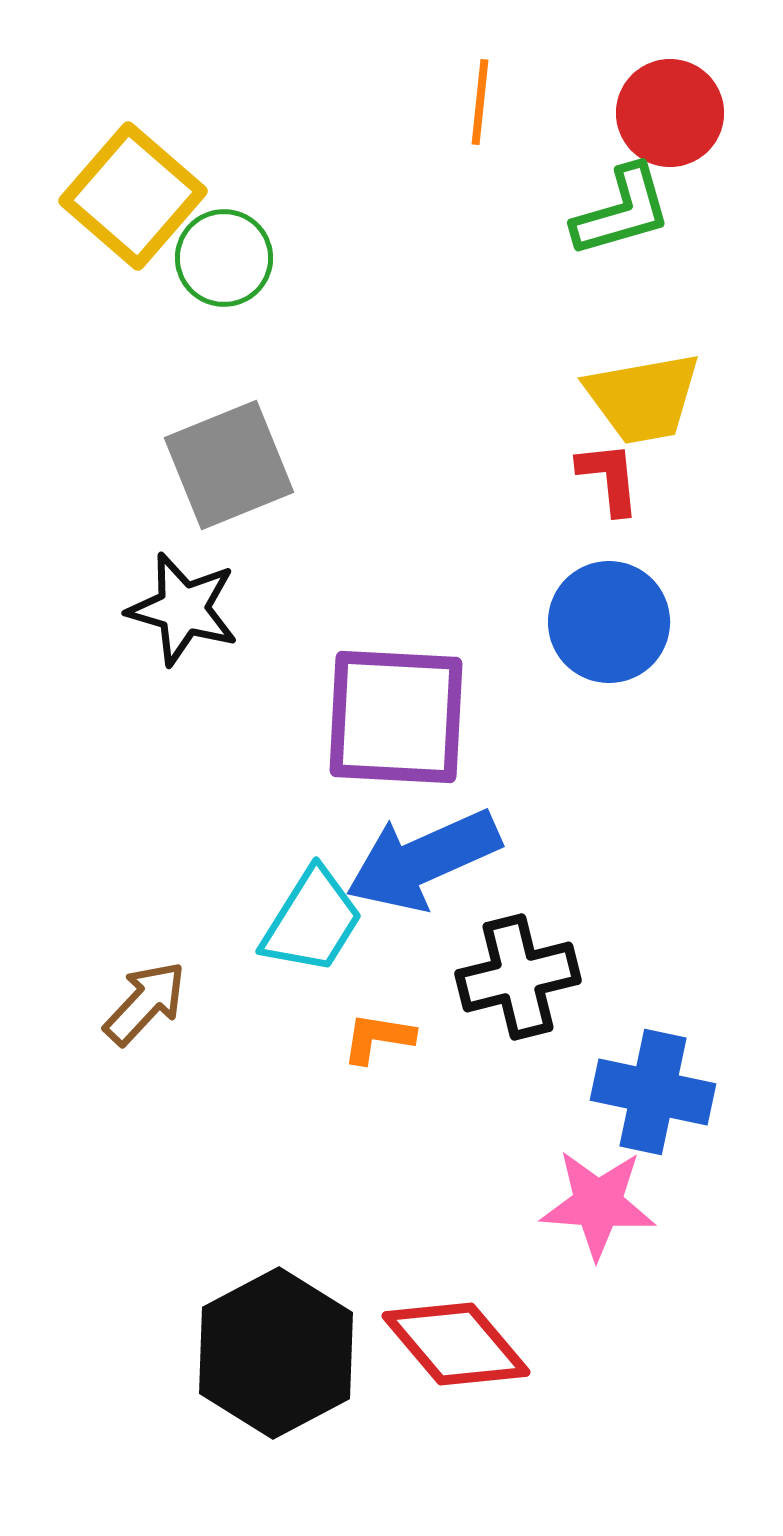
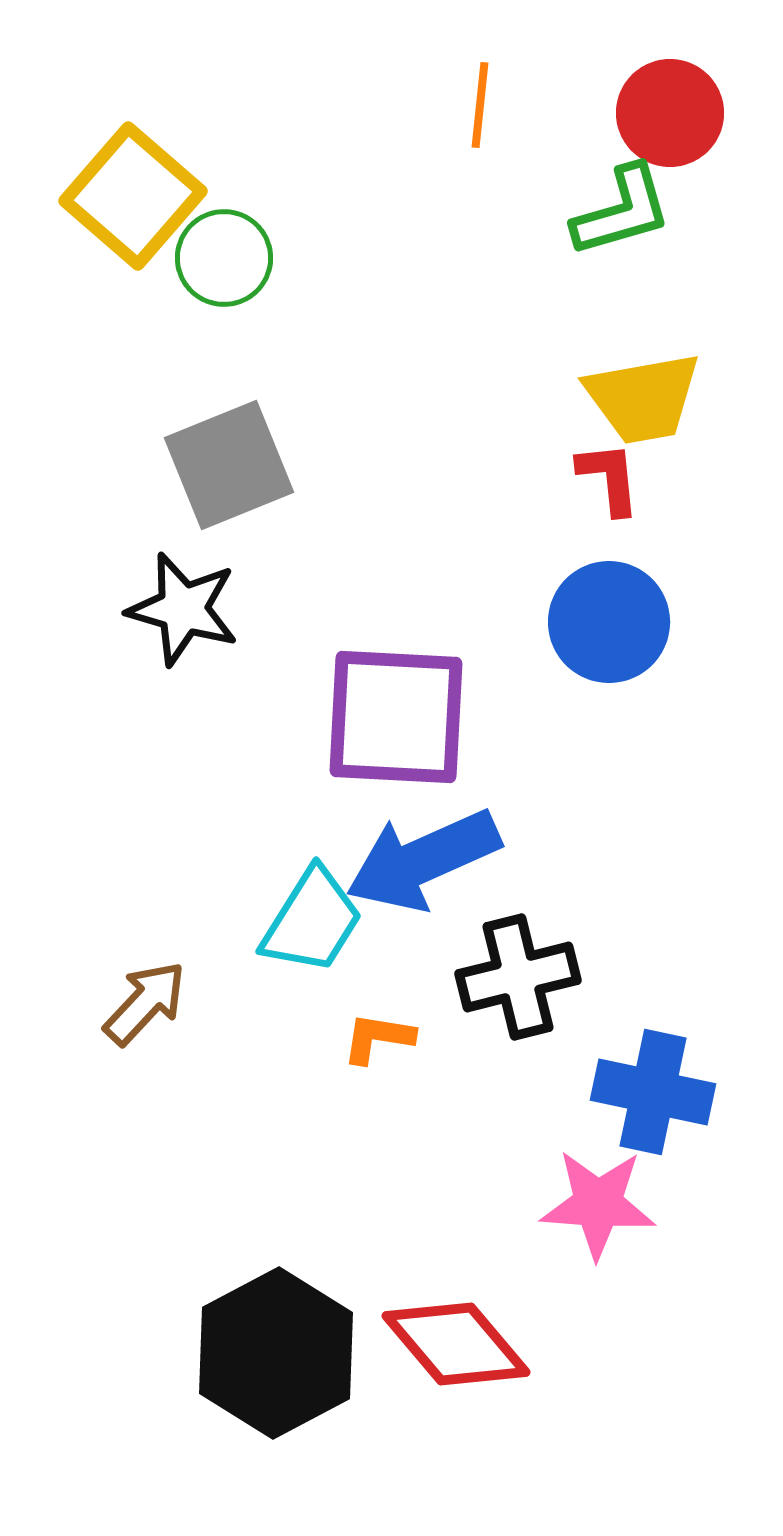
orange line: moved 3 px down
